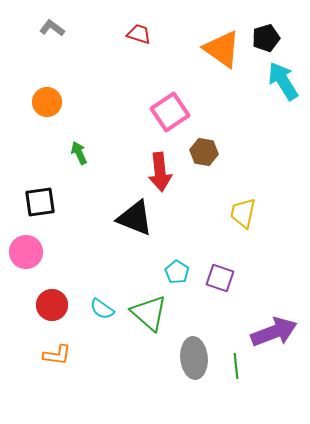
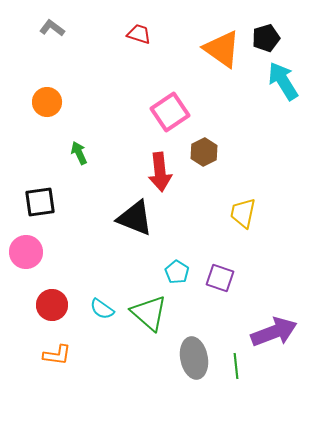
brown hexagon: rotated 24 degrees clockwise
gray ellipse: rotated 6 degrees counterclockwise
